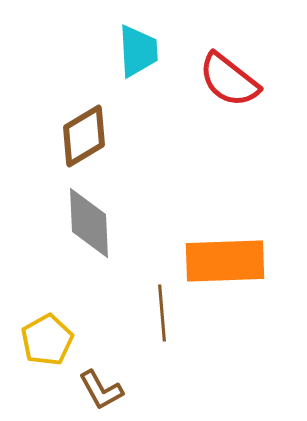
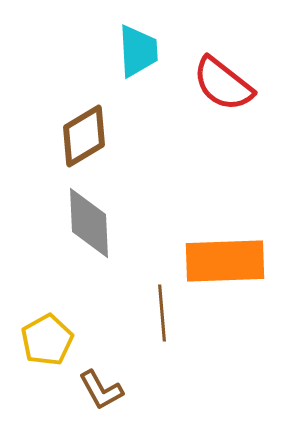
red semicircle: moved 6 px left, 4 px down
